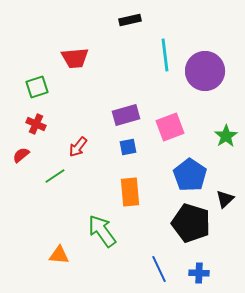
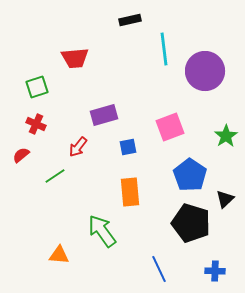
cyan line: moved 1 px left, 6 px up
purple rectangle: moved 22 px left
blue cross: moved 16 px right, 2 px up
